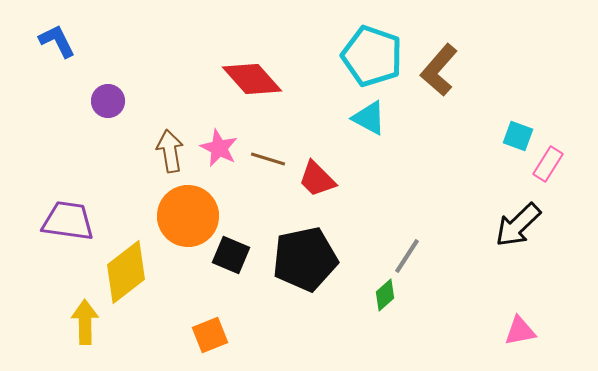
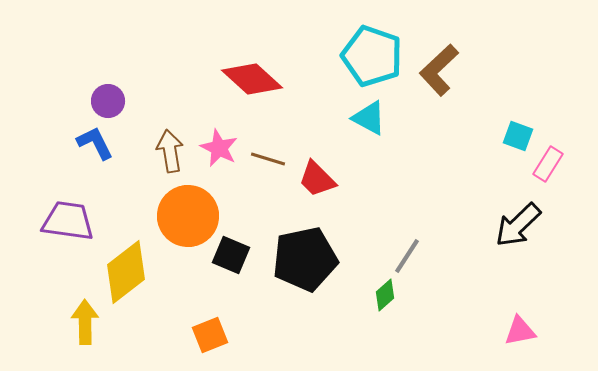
blue L-shape: moved 38 px right, 102 px down
brown L-shape: rotated 6 degrees clockwise
red diamond: rotated 6 degrees counterclockwise
